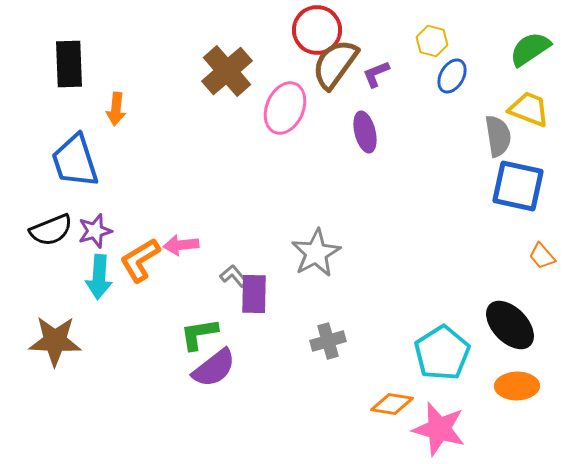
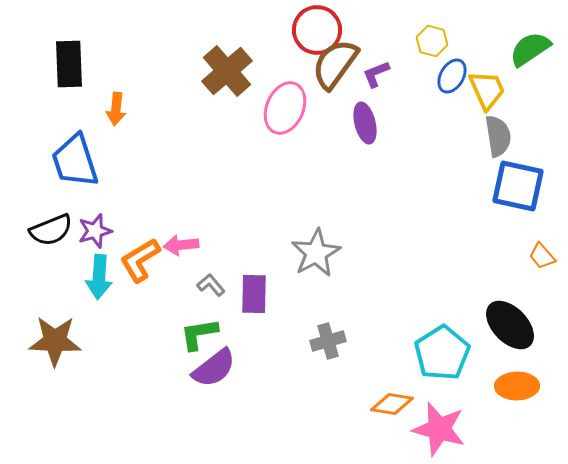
yellow trapezoid: moved 42 px left, 19 px up; rotated 45 degrees clockwise
purple ellipse: moved 9 px up
gray L-shape: moved 23 px left, 9 px down
